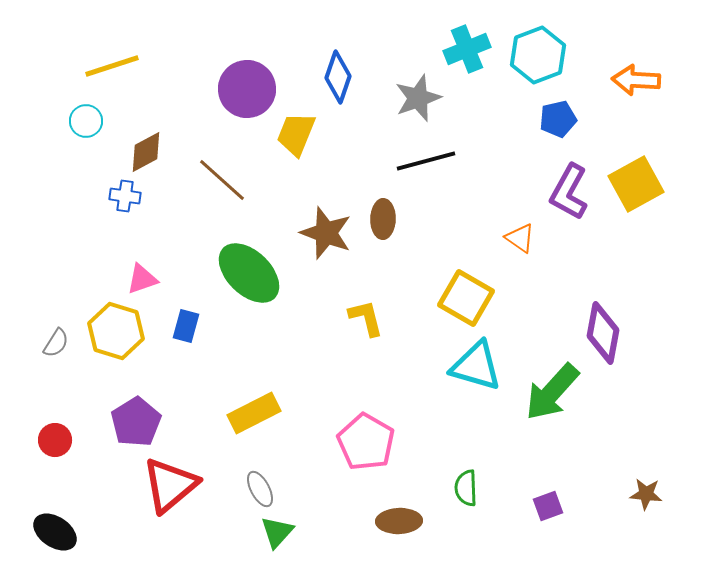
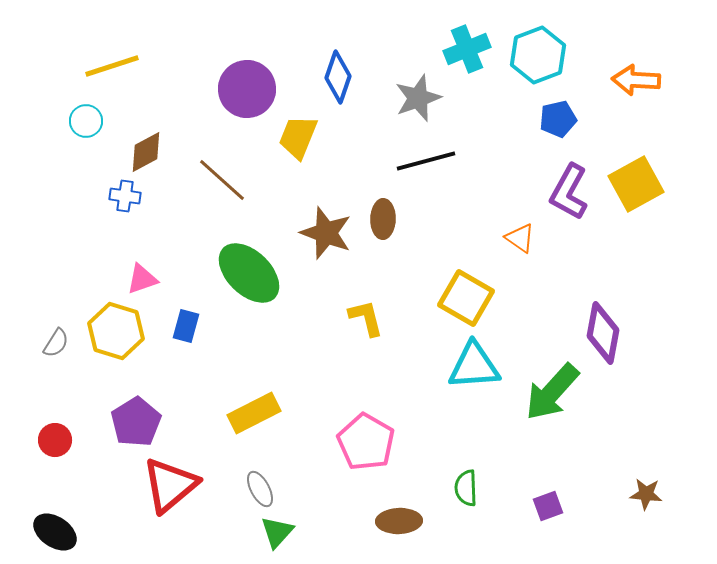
yellow trapezoid at (296, 134): moved 2 px right, 3 px down
cyan triangle at (476, 366): moved 2 px left; rotated 20 degrees counterclockwise
